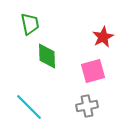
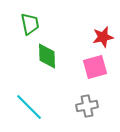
red star: rotated 15 degrees clockwise
pink square: moved 2 px right, 4 px up
